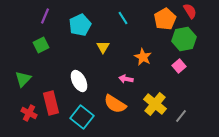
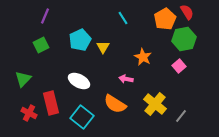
red semicircle: moved 3 px left, 1 px down
cyan pentagon: moved 15 px down
white ellipse: rotated 35 degrees counterclockwise
